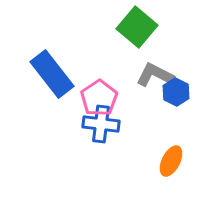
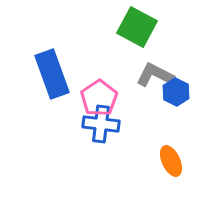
green square: rotated 12 degrees counterclockwise
blue rectangle: rotated 18 degrees clockwise
orange ellipse: rotated 52 degrees counterclockwise
